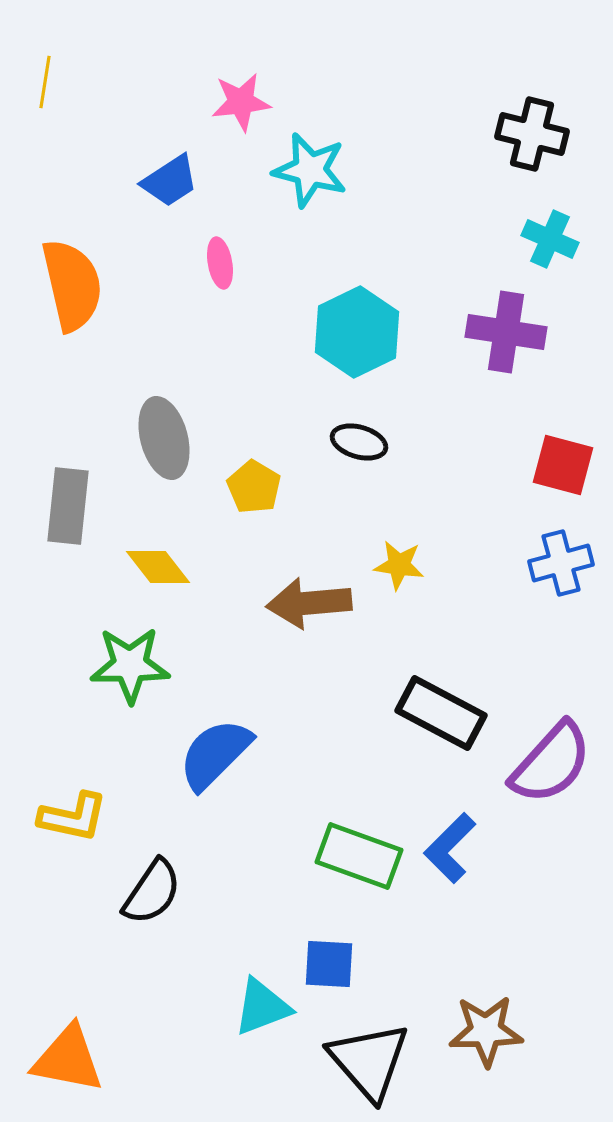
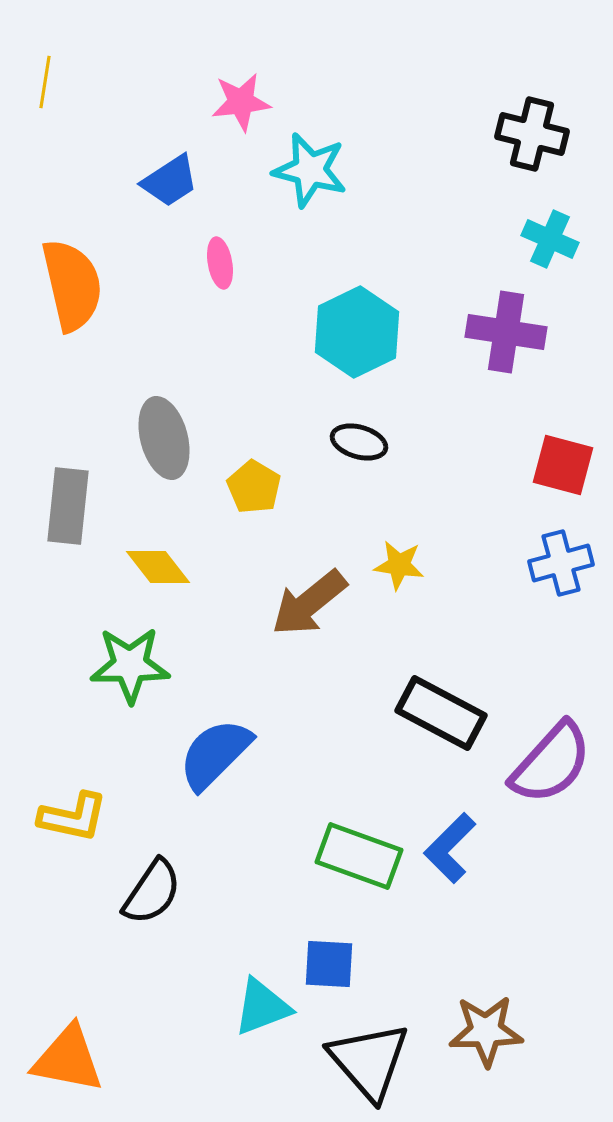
brown arrow: rotated 34 degrees counterclockwise
